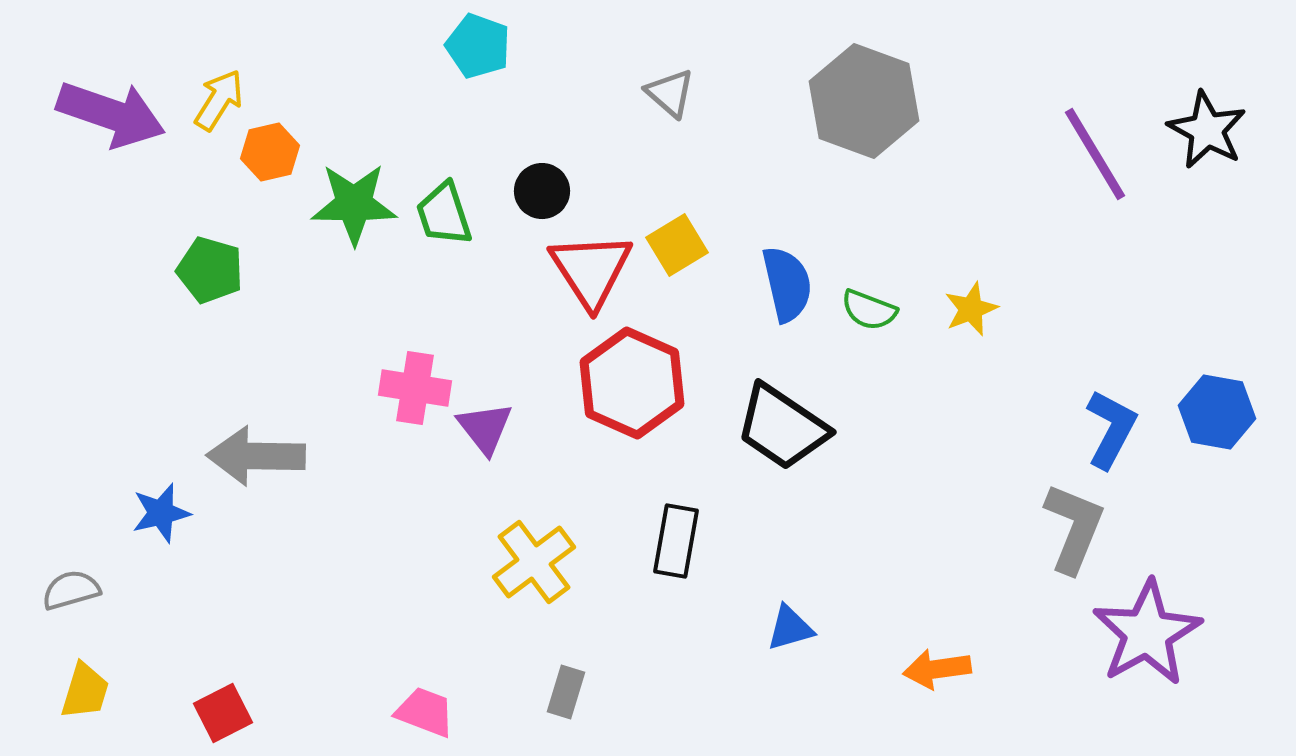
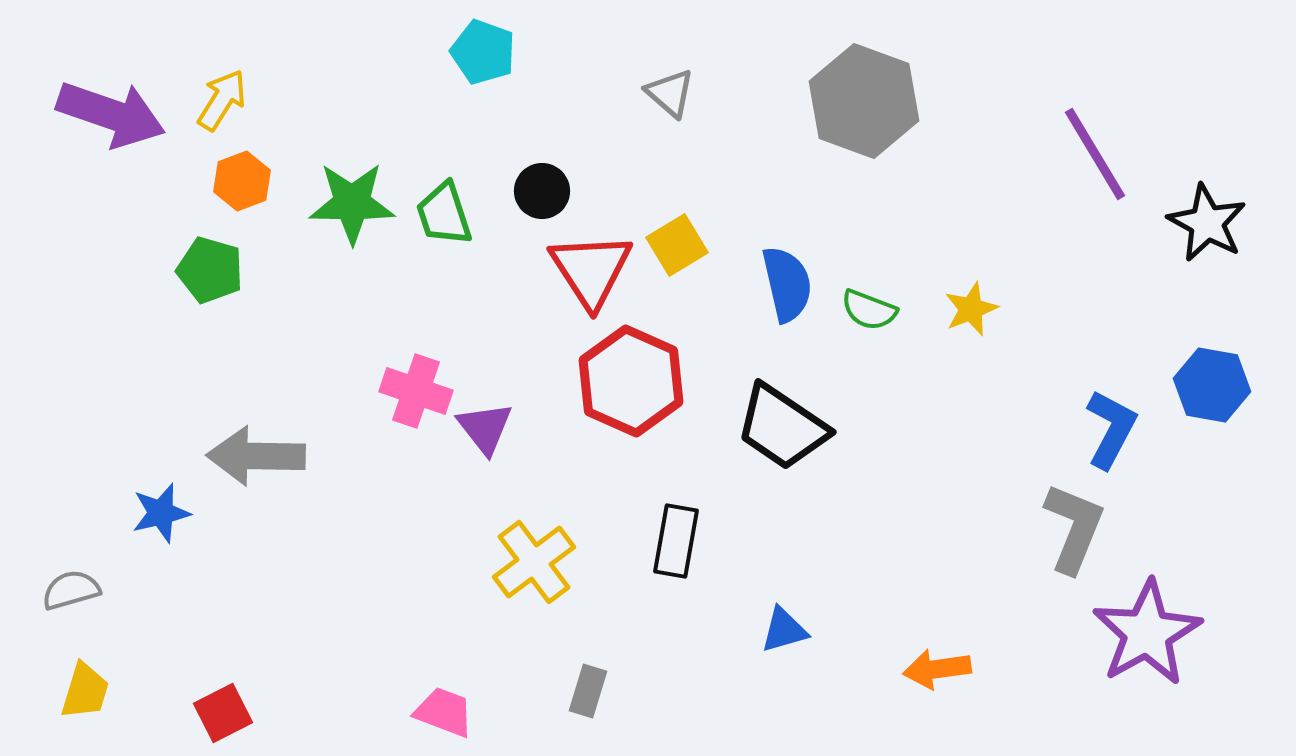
cyan pentagon: moved 5 px right, 6 px down
yellow arrow: moved 3 px right
black star: moved 93 px down
orange hexagon: moved 28 px left, 29 px down; rotated 8 degrees counterclockwise
green star: moved 2 px left, 1 px up
red hexagon: moved 1 px left, 2 px up
pink cross: moved 1 px right, 3 px down; rotated 10 degrees clockwise
blue hexagon: moved 5 px left, 27 px up
blue triangle: moved 6 px left, 2 px down
gray rectangle: moved 22 px right, 1 px up
pink trapezoid: moved 19 px right
